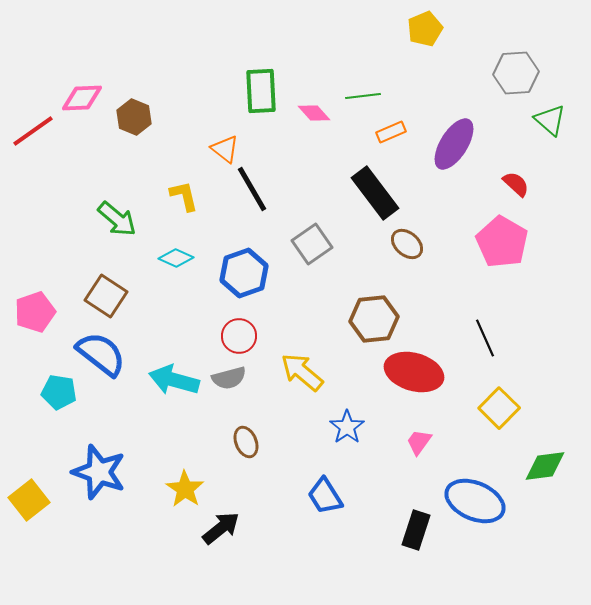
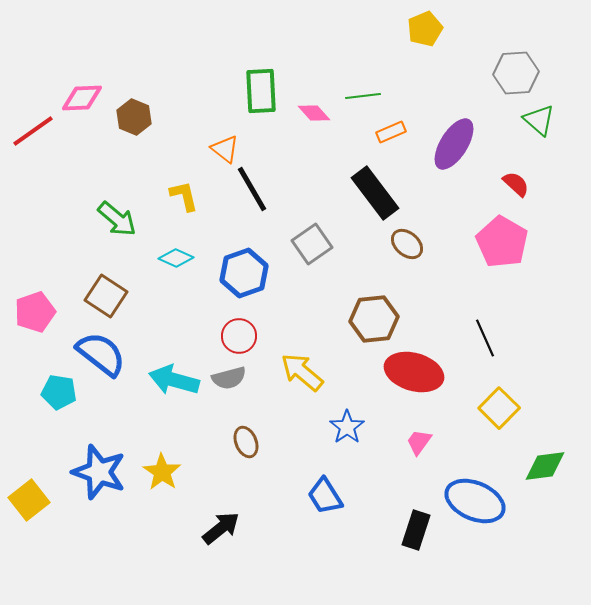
green triangle at (550, 120): moved 11 px left
yellow star at (185, 489): moved 23 px left, 17 px up
